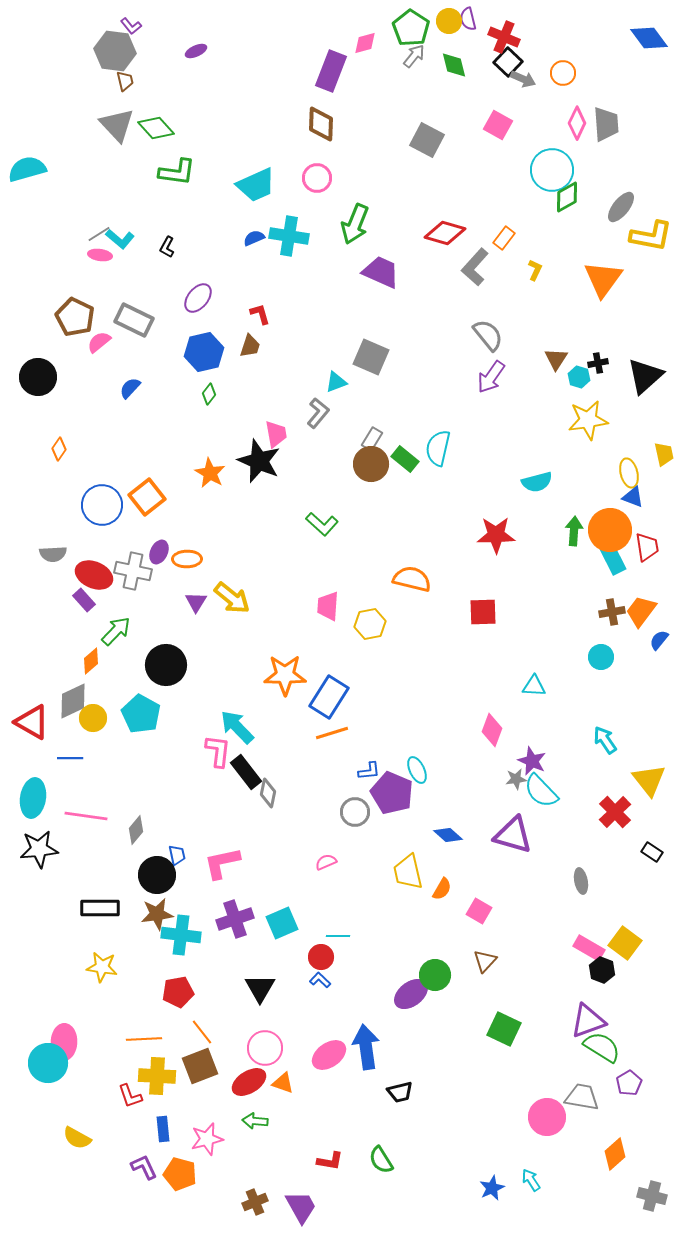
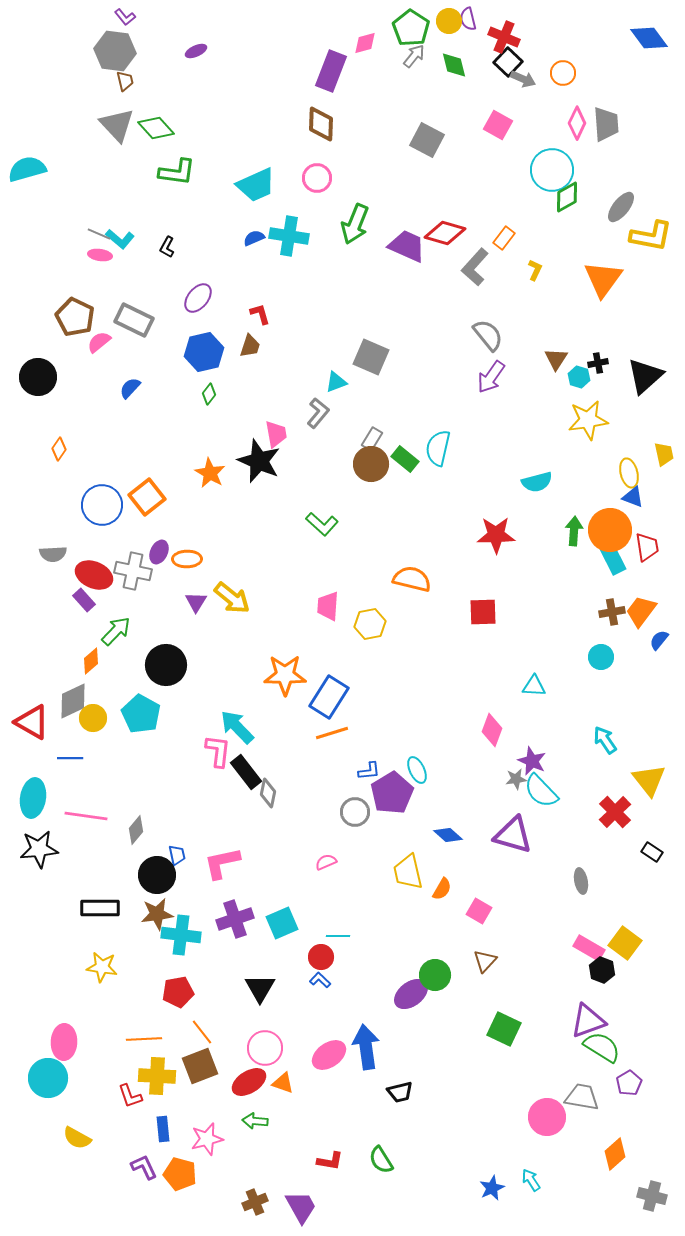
purple L-shape at (131, 26): moved 6 px left, 9 px up
gray line at (99, 234): rotated 55 degrees clockwise
purple trapezoid at (381, 272): moved 26 px right, 26 px up
purple pentagon at (392, 793): rotated 18 degrees clockwise
cyan circle at (48, 1063): moved 15 px down
